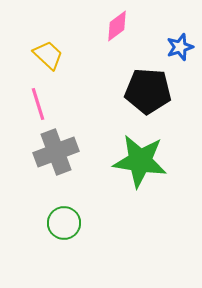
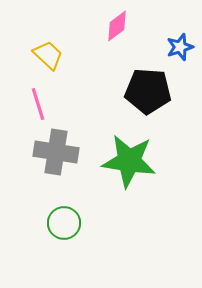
gray cross: rotated 30 degrees clockwise
green star: moved 11 px left
